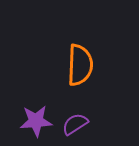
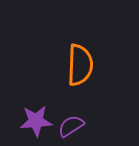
purple semicircle: moved 4 px left, 2 px down
